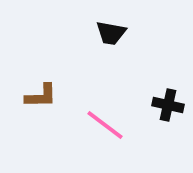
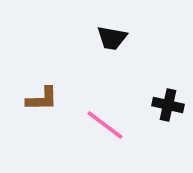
black trapezoid: moved 1 px right, 5 px down
brown L-shape: moved 1 px right, 3 px down
